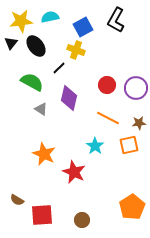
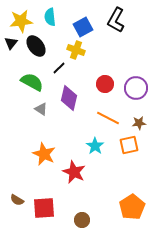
cyan semicircle: rotated 84 degrees counterclockwise
red circle: moved 2 px left, 1 px up
red square: moved 2 px right, 7 px up
